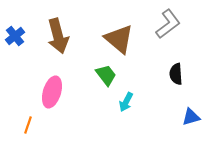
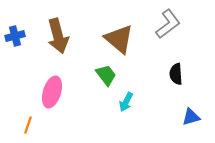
blue cross: rotated 24 degrees clockwise
